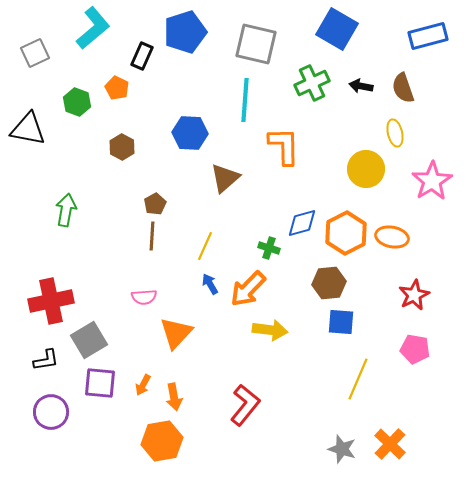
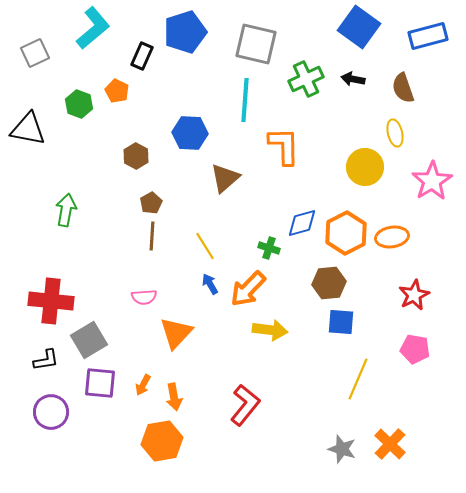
blue square at (337, 29): moved 22 px right, 2 px up; rotated 6 degrees clockwise
green cross at (312, 83): moved 6 px left, 4 px up
black arrow at (361, 86): moved 8 px left, 7 px up
orange pentagon at (117, 88): moved 3 px down
green hexagon at (77, 102): moved 2 px right, 2 px down
brown hexagon at (122, 147): moved 14 px right, 9 px down
yellow circle at (366, 169): moved 1 px left, 2 px up
brown pentagon at (155, 204): moved 4 px left, 1 px up
orange ellipse at (392, 237): rotated 20 degrees counterclockwise
yellow line at (205, 246): rotated 56 degrees counterclockwise
red cross at (51, 301): rotated 18 degrees clockwise
